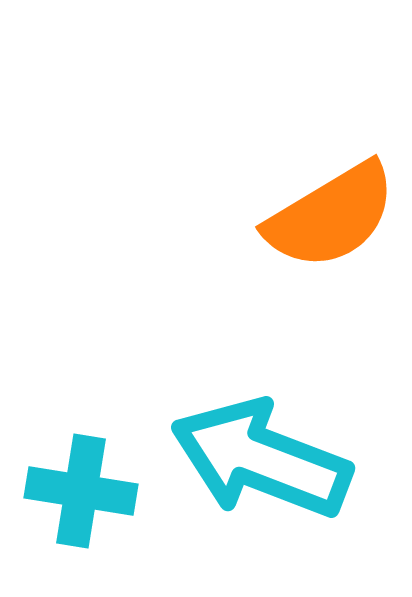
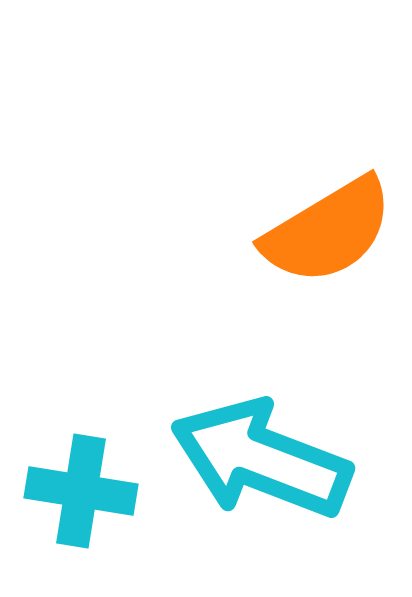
orange semicircle: moved 3 px left, 15 px down
